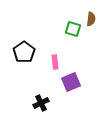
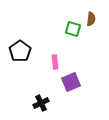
black pentagon: moved 4 px left, 1 px up
